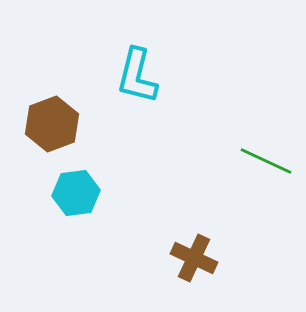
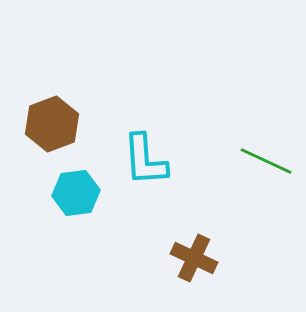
cyan L-shape: moved 8 px right, 84 px down; rotated 18 degrees counterclockwise
